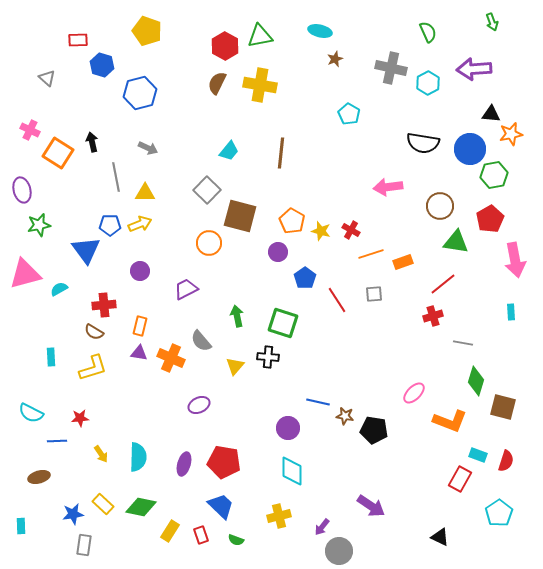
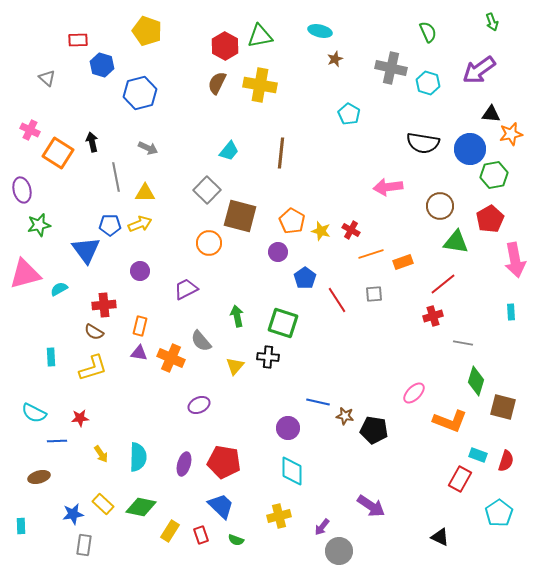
purple arrow at (474, 69): moved 5 px right, 1 px down; rotated 32 degrees counterclockwise
cyan hexagon at (428, 83): rotated 15 degrees counterclockwise
cyan semicircle at (31, 413): moved 3 px right
